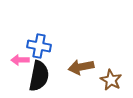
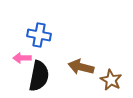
blue cross: moved 11 px up
pink arrow: moved 2 px right, 2 px up
brown arrow: rotated 25 degrees clockwise
